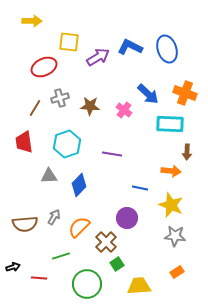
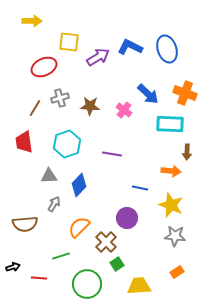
gray arrow: moved 13 px up
